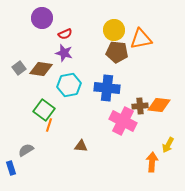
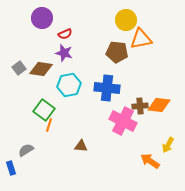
yellow circle: moved 12 px right, 10 px up
orange arrow: moved 2 px left, 1 px up; rotated 60 degrees counterclockwise
